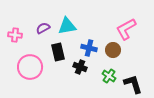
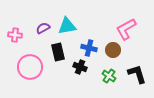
black L-shape: moved 4 px right, 10 px up
